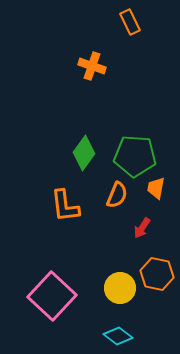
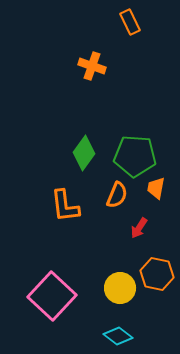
red arrow: moved 3 px left
